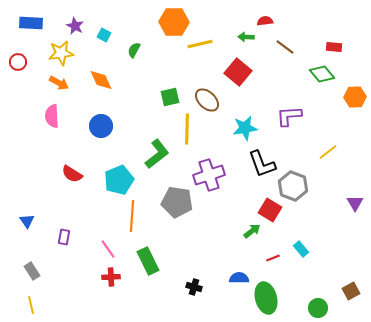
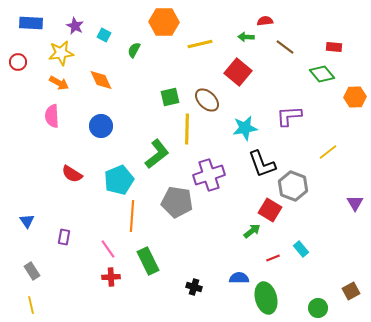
orange hexagon at (174, 22): moved 10 px left
